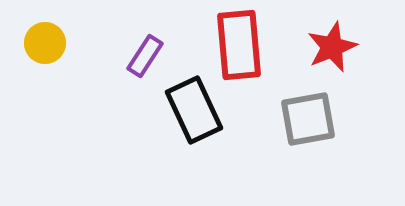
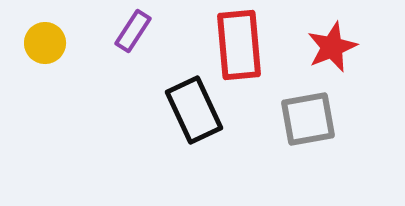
purple rectangle: moved 12 px left, 25 px up
